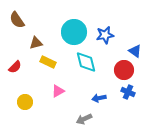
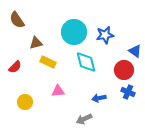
pink triangle: rotated 24 degrees clockwise
